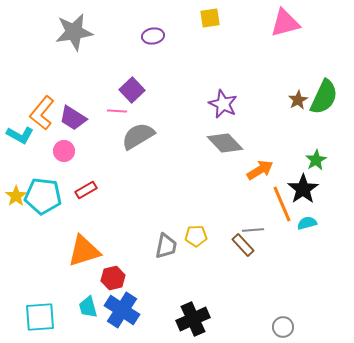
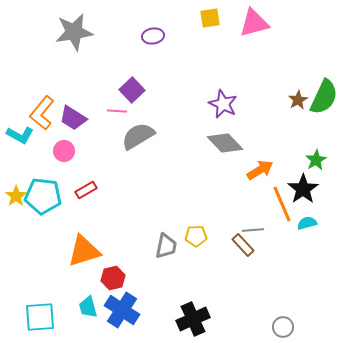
pink triangle: moved 31 px left
